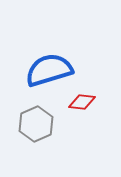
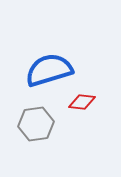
gray hexagon: rotated 16 degrees clockwise
